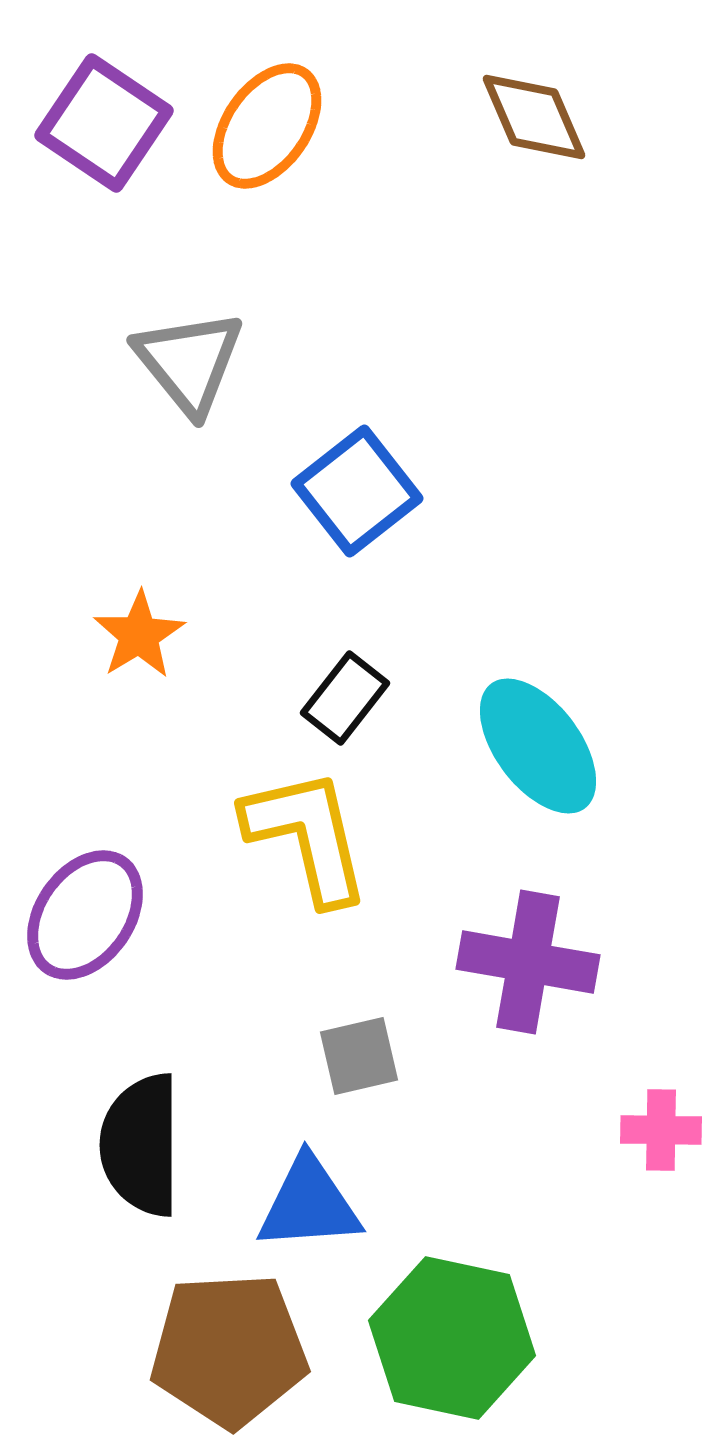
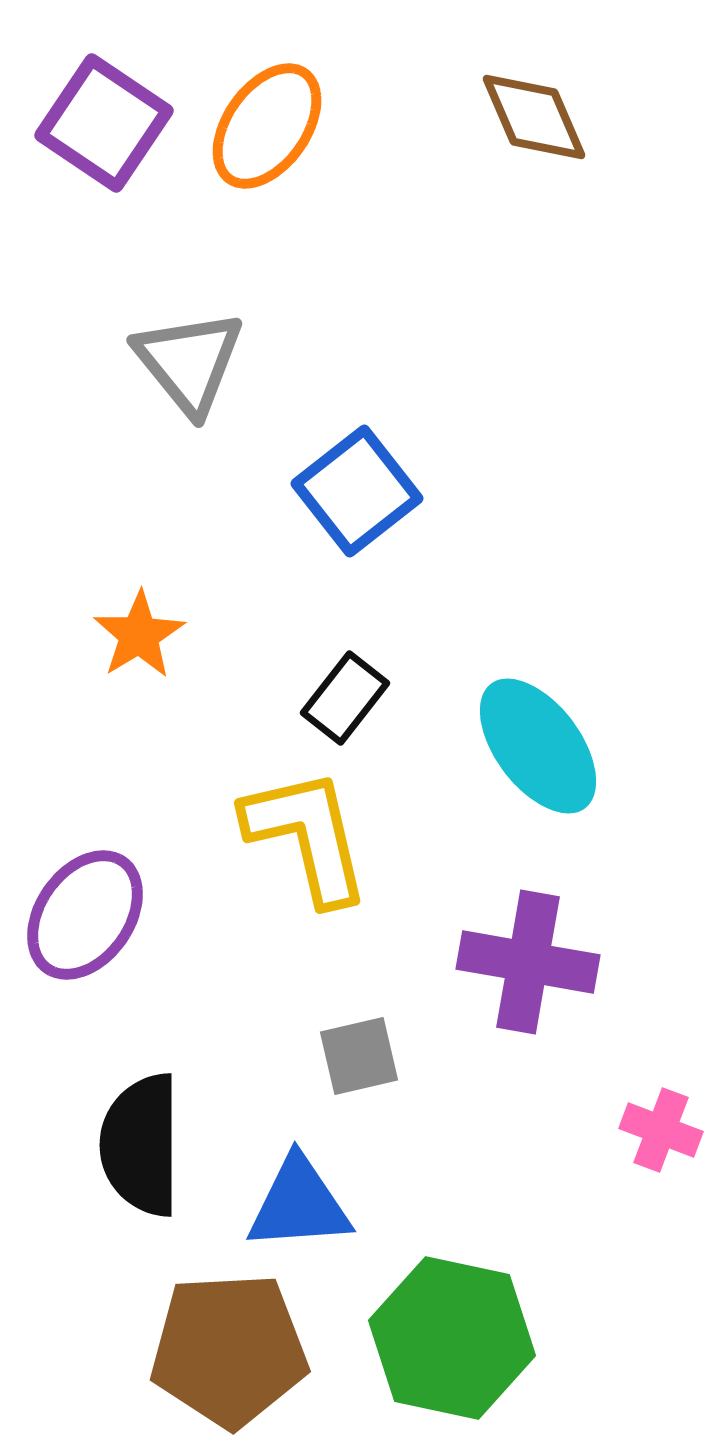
pink cross: rotated 20 degrees clockwise
blue triangle: moved 10 px left
